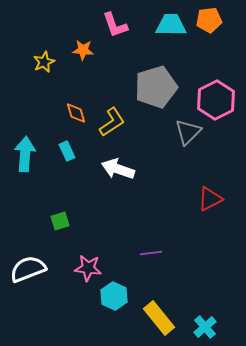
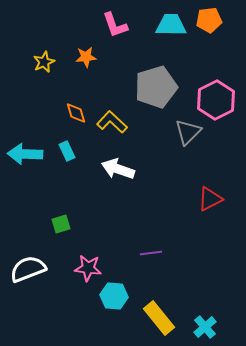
orange star: moved 3 px right, 7 px down; rotated 10 degrees counterclockwise
yellow L-shape: rotated 104 degrees counterclockwise
cyan arrow: rotated 92 degrees counterclockwise
green square: moved 1 px right, 3 px down
cyan hexagon: rotated 20 degrees counterclockwise
